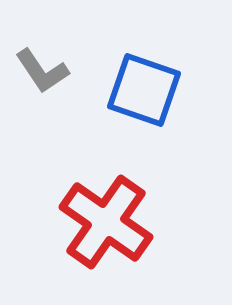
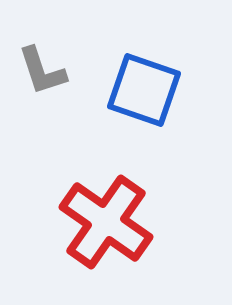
gray L-shape: rotated 16 degrees clockwise
